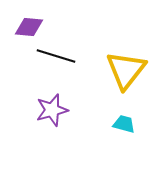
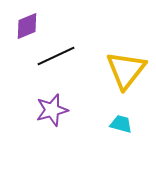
purple diamond: moved 2 px left, 1 px up; rotated 28 degrees counterclockwise
black line: rotated 42 degrees counterclockwise
cyan trapezoid: moved 3 px left
